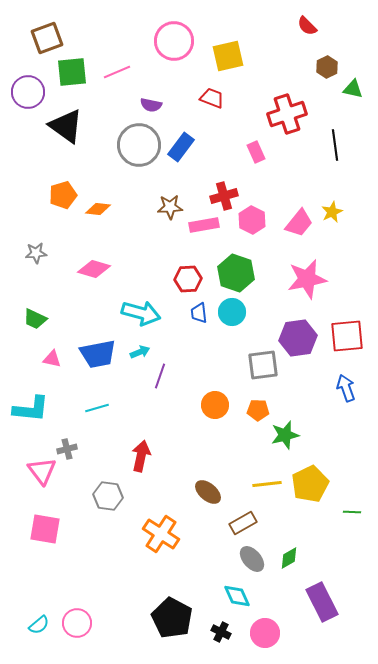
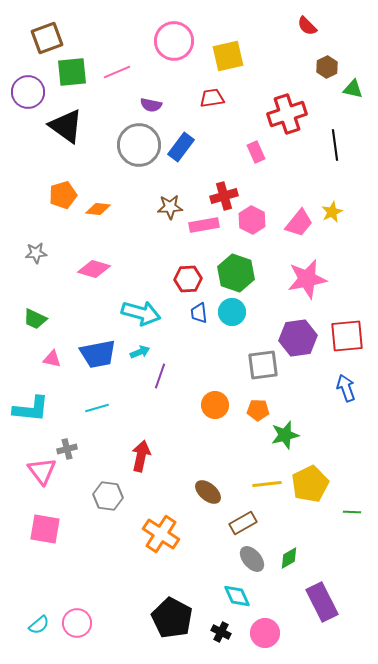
red trapezoid at (212, 98): rotated 30 degrees counterclockwise
